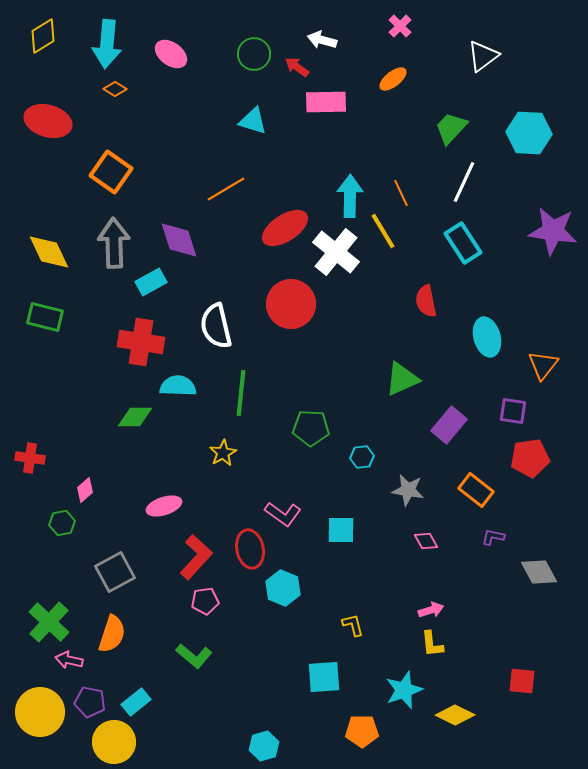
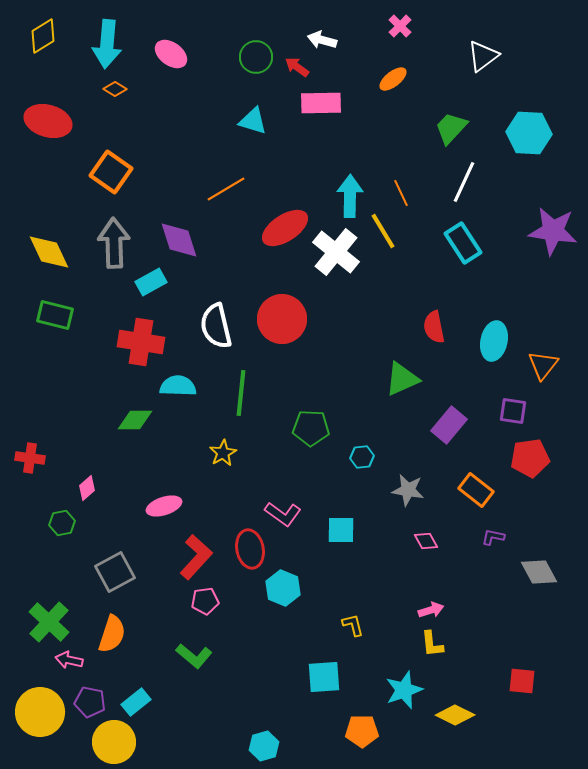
green circle at (254, 54): moved 2 px right, 3 px down
pink rectangle at (326, 102): moved 5 px left, 1 px down
red semicircle at (426, 301): moved 8 px right, 26 px down
red circle at (291, 304): moved 9 px left, 15 px down
green rectangle at (45, 317): moved 10 px right, 2 px up
cyan ellipse at (487, 337): moved 7 px right, 4 px down; rotated 27 degrees clockwise
green diamond at (135, 417): moved 3 px down
pink diamond at (85, 490): moved 2 px right, 2 px up
